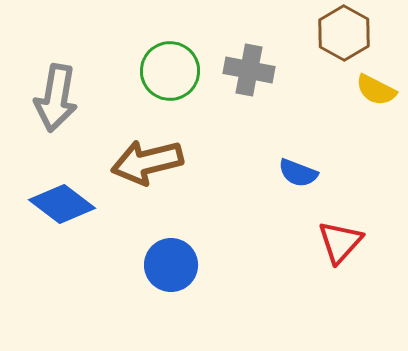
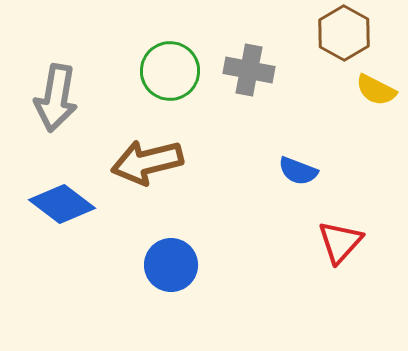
blue semicircle: moved 2 px up
